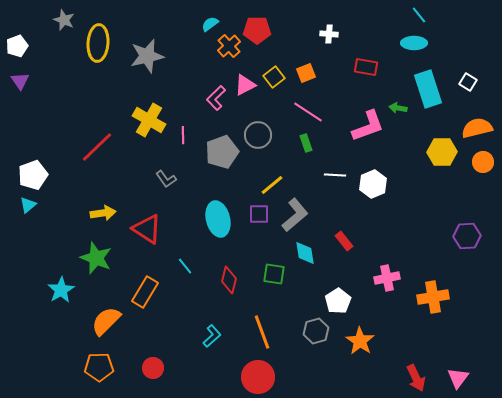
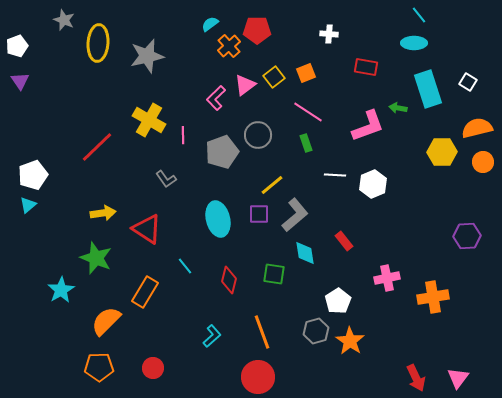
pink triangle at (245, 85): rotated 10 degrees counterclockwise
orange star at (360, 341): moved 10 px left
